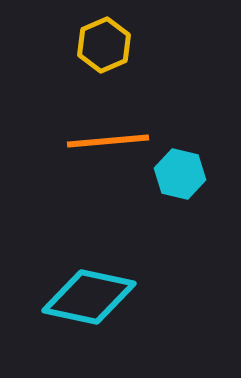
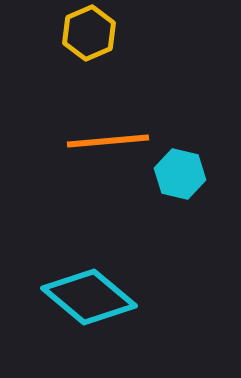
yellow hexagon: moved 15 px left, 12 px up
cyan diamond: rotated 28 degrees clockwise
